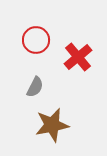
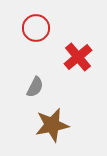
red circle: moved 12 px up
